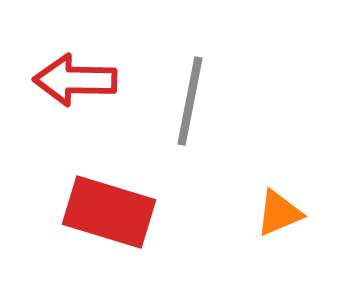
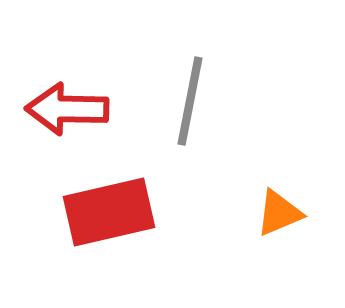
red arrow: moved 8 px left, 29 px down
red rectangle: rotated 30 degrees counterclockwise
